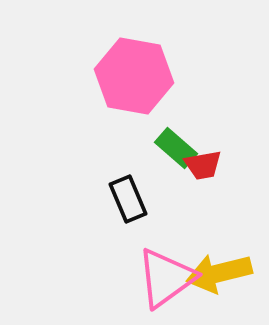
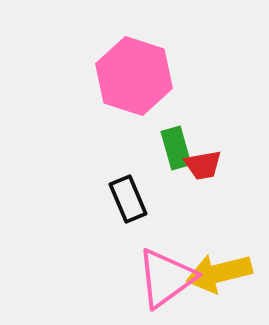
pink hexagon: rotated 8 degrees clockwise
green rectangle: rotated 33 degrees clockwise
